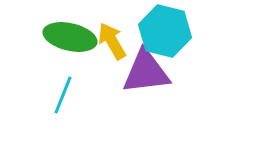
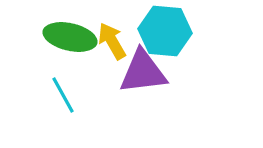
cyan hexagon: rotated 9 degrees counterclockwise
purple triangle: moved 3 px left
cyan line: rotated 51 degrees counterclockwise
